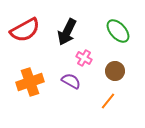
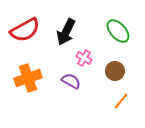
black arrow: moved 1 px left
orange cross: moved 2 px left, 4 px up
orange line: moved 13 px right
